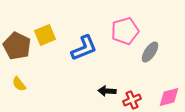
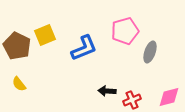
gray ellipse: rotated 15 degrees counterclockwise
